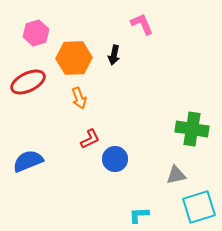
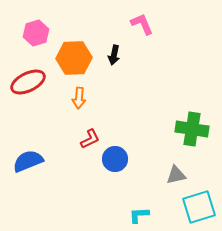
orange arrow: rotated 25 degrees clockwise
